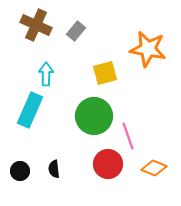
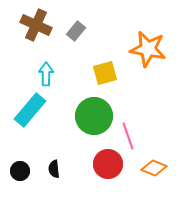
cyan rectangle: rotated 16 degrees clockwise
